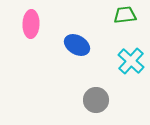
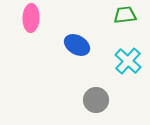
pink ellipse: moved 6 px up
cyan cross: moved 3 px left
